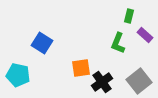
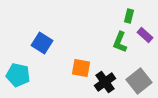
green L-shape: moved 2 px right, 1 px up
orange square: rotated 18 degrees clockwise
black cross: moved 3 px right
